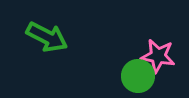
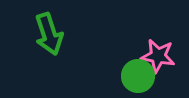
green arrow: moved 2 px right, 3 px up; rotated 45 degrees clockwise
